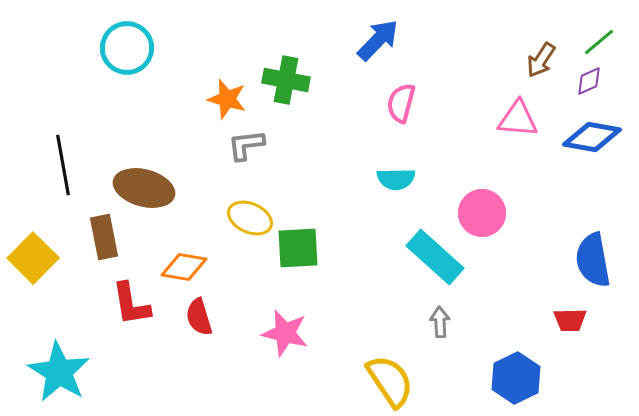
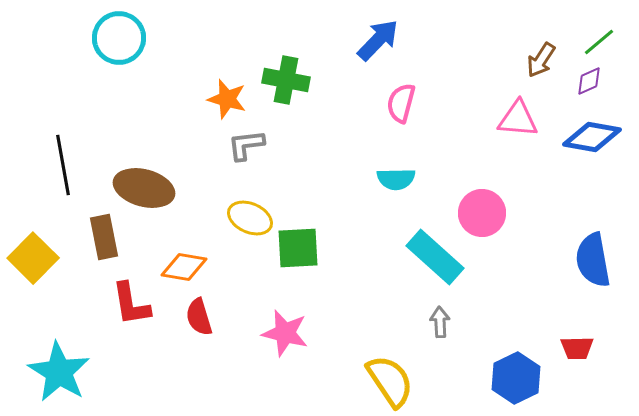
cyan circle: moved 8 px left, 10 px up
red trapezoid: moved 7 px right, 28 px down
